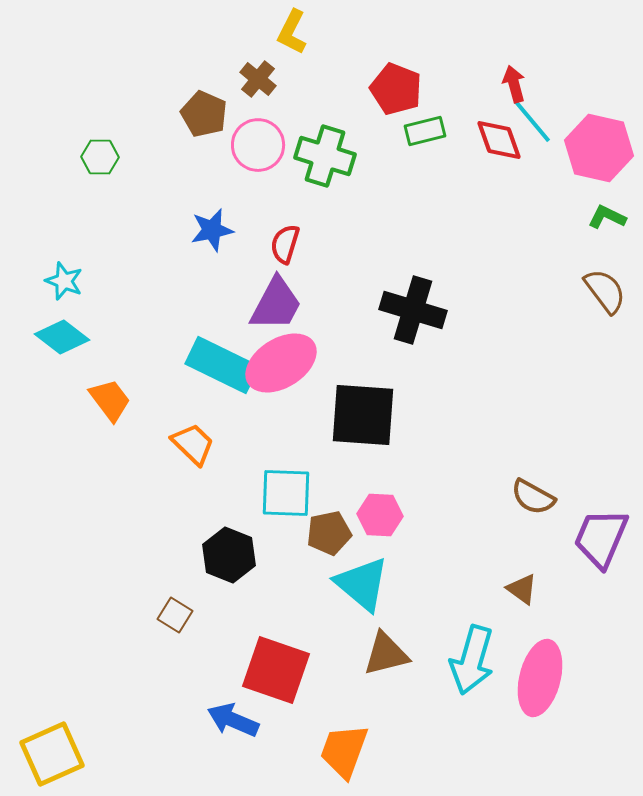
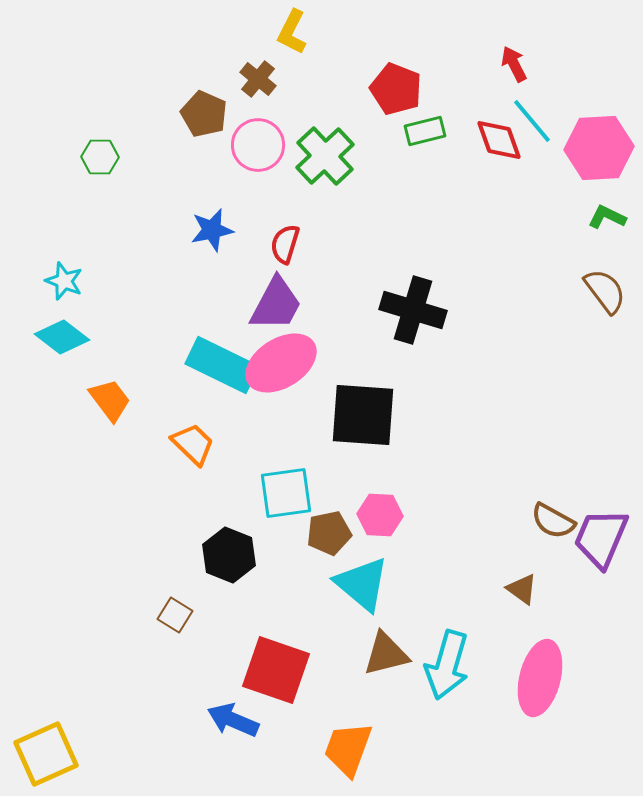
red arrow at (514, 84): moved 20 px up; rotated 12 degrees counterclockwise
pink hexagon at (599, 148): rotated 16 degrees counterclockwise
green cross at (325, 156): rotated 30 degrees clockwise
cyan square at (286, 493): rotated 10 degrees counterclockwise
brown semicircle at (533, 497): moved 20 px right, 24 px down
cyan arrow at (472, 660): moved 25 px left, 5 px down
orange trapezoid at (344, 751): moved 4 px right, 2 px up
yellow square at (52, 754): moved 6 px left
